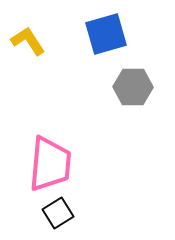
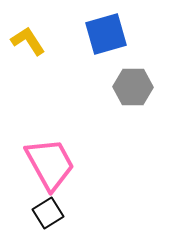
pink trapezoid: rotated 34 degrees counterclockwise
black square: moved 10 px left
